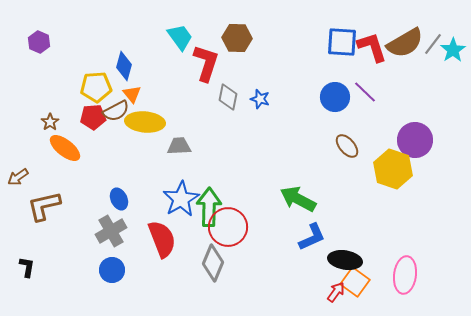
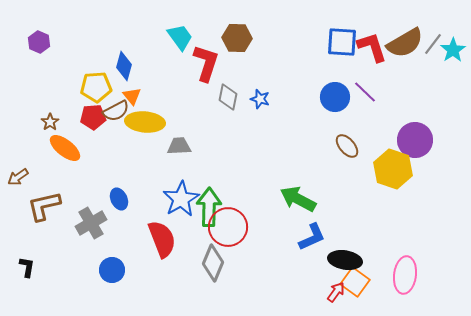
orange triangle at (132, 94): moved 2 px down
gray cross at (111, 231): moved 20 px left, 8 px up
